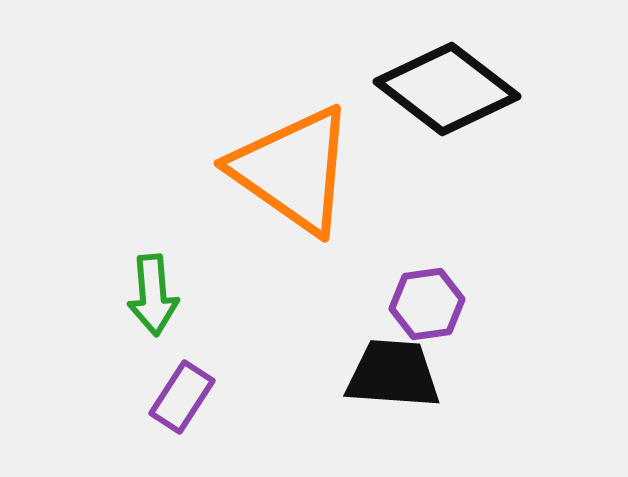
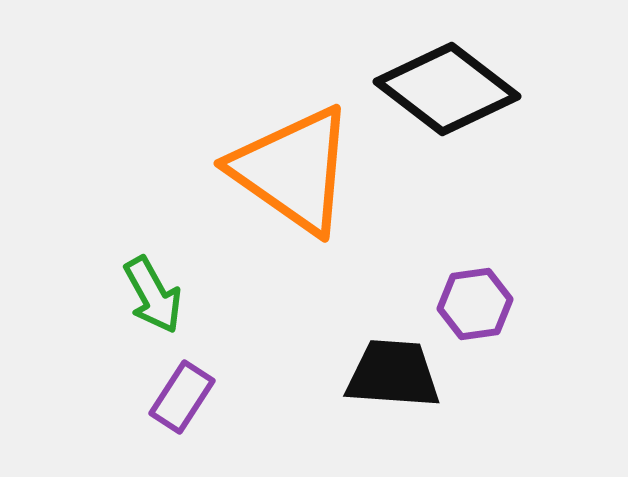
green arrow: rotated 24 degrees counterclockwise
purple hexagon: moved 48 px right
